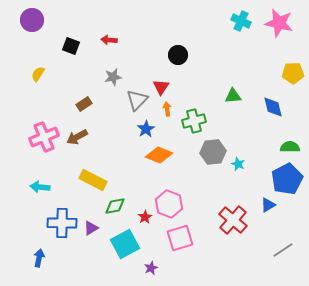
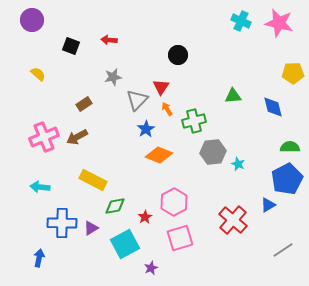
yellow semicircle: rotated 98 degrees clockwise
orange arrow: rotated 24 degrees counterclockwise
pink hexagon: moved 5 px right, 2 px up; rotated 12 degrees clockwise
